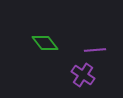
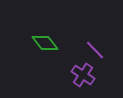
purple line: rotated 50 degrees clockwise
